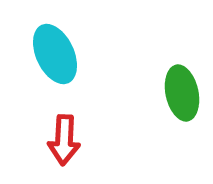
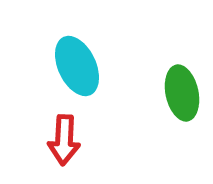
cyan ellipse: moved 22 px right, 12 px down
